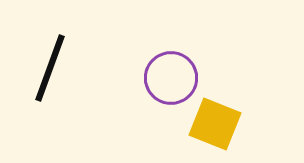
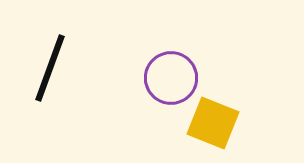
yellow square: moved 2 px left, 1 px up
